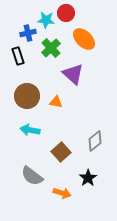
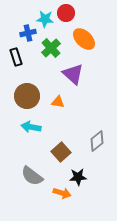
cyan star: moved 1 px left, 1 px up
black rectangle: moved 2 px left, 1 px down
orange triangle: moved 2 px right
cyan arrow: moved 1 px right, 3 px up
gray diamond: moved 2 px right
black star: moved 10 px left, 1 px up; rotated 30 degrees clockwise
